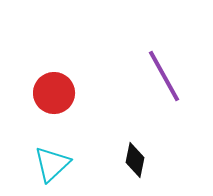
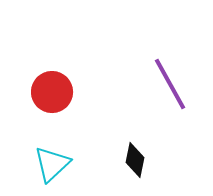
purple line: moved 6 px right, 8 px down
red circle: moved 2 px left, 1 px up
